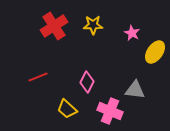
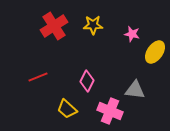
pink star: moved 1 px down; rotated 14 degrees counterclockwise
pink diamond: moved 1 px up
